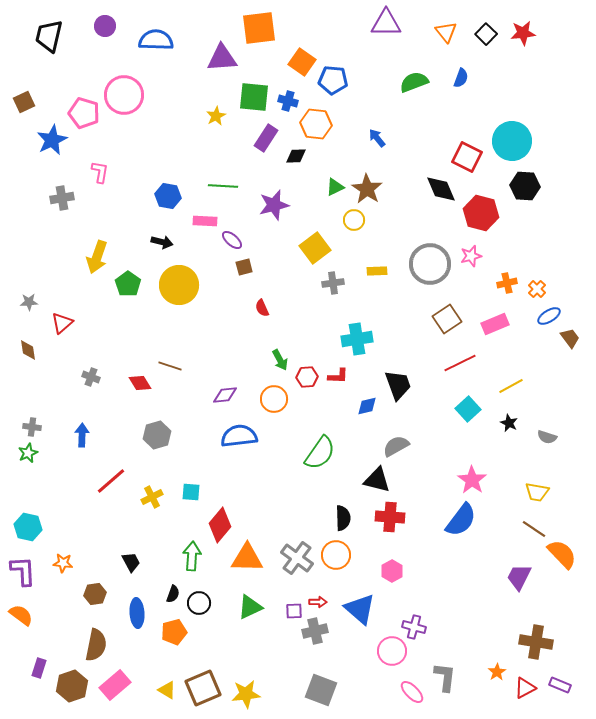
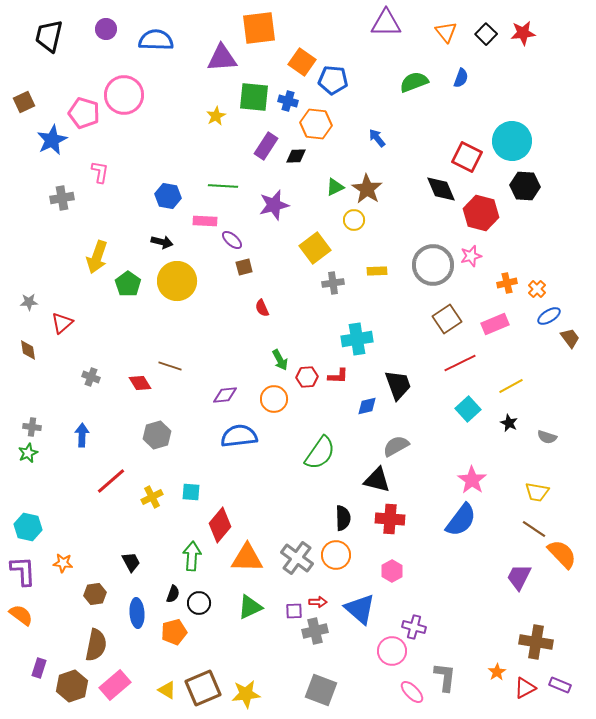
purple circle at (105, 26): moved 1 px right, 3 px down
purple rectangle at (266, 138): moved 8 px down
gray circle at (430, 264): moved 3 px right, 1 px down
yellow circle at (179, 285): moved 2 px left, 4 px up
red cross at (390, 517): moved 2 px down
